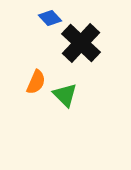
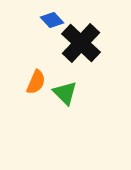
blue diamond: moved 2 px right, 2 px down
green triangle: moved 2 px up
